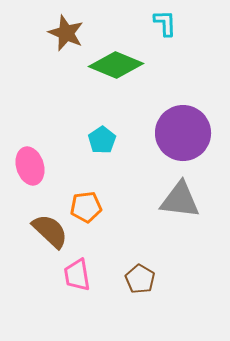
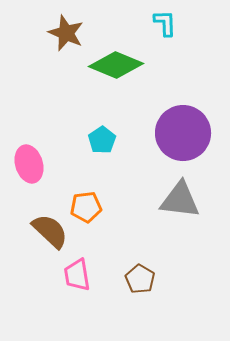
pink ellipse: moved 1 px left, 2 px up
